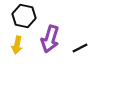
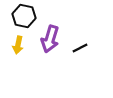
yellow arrow: moved 1 px right
